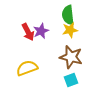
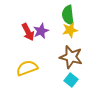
cyan square: rotated 32 degrees counterclockwise
